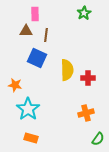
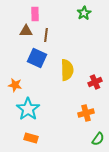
red cross: moved 7 px right, 4 px down; rotated 24 degrees counterclockwise
